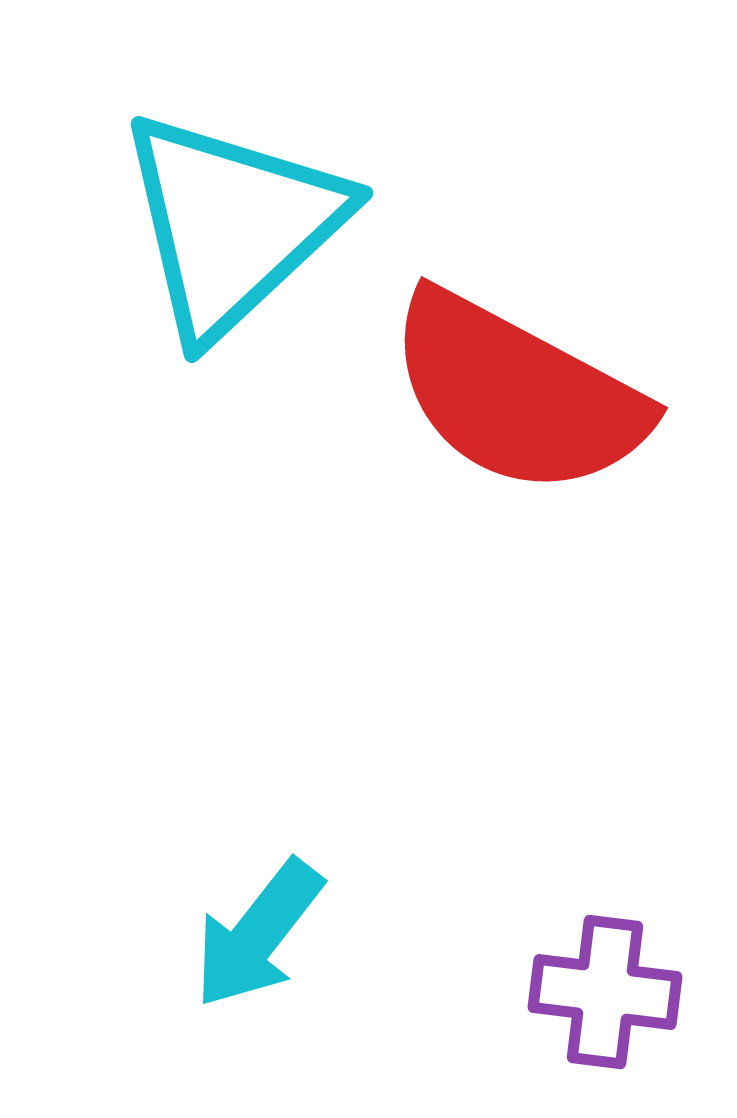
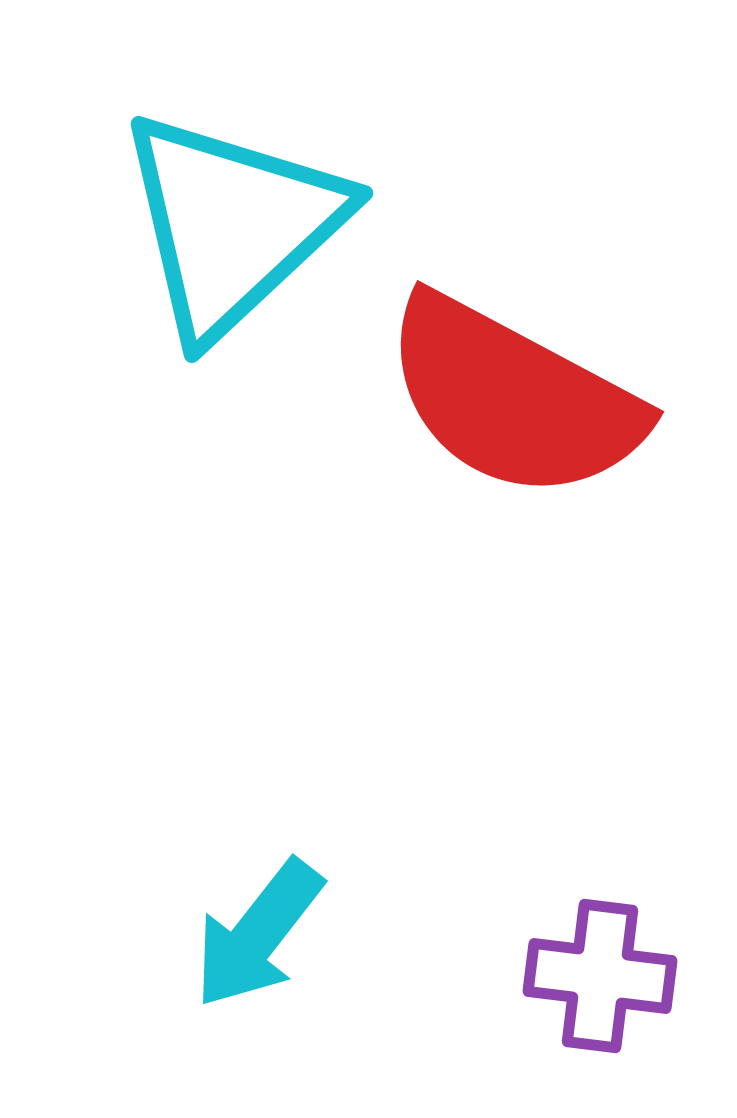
red semicircle: moved 4 px left, 4 px down
purple cross: moved 5 px left, 16 px up
